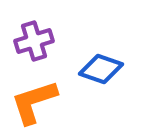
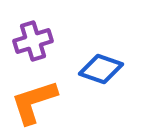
purple cross: moved 1 px left
